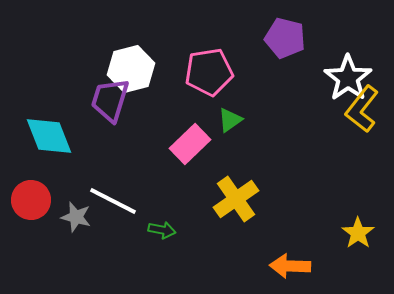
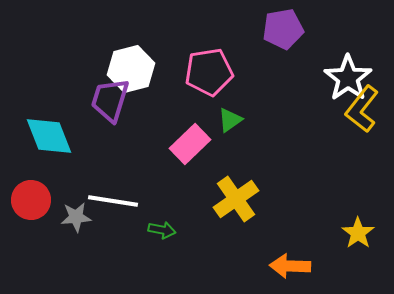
purple pentagon: moved 2 px left, 9 px up; rotated 24 degrees counterclockwise
white line: rotated 18 degrees counterclockwise
gray star: rotated 20 degrees counterclockwise
